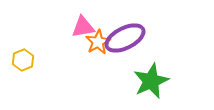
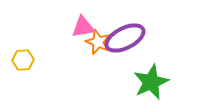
orange star: rotated 20 degrees counterclockwise
yellow hexagon: rotated 20 degrees clockwise
green star: moved 1 px down
